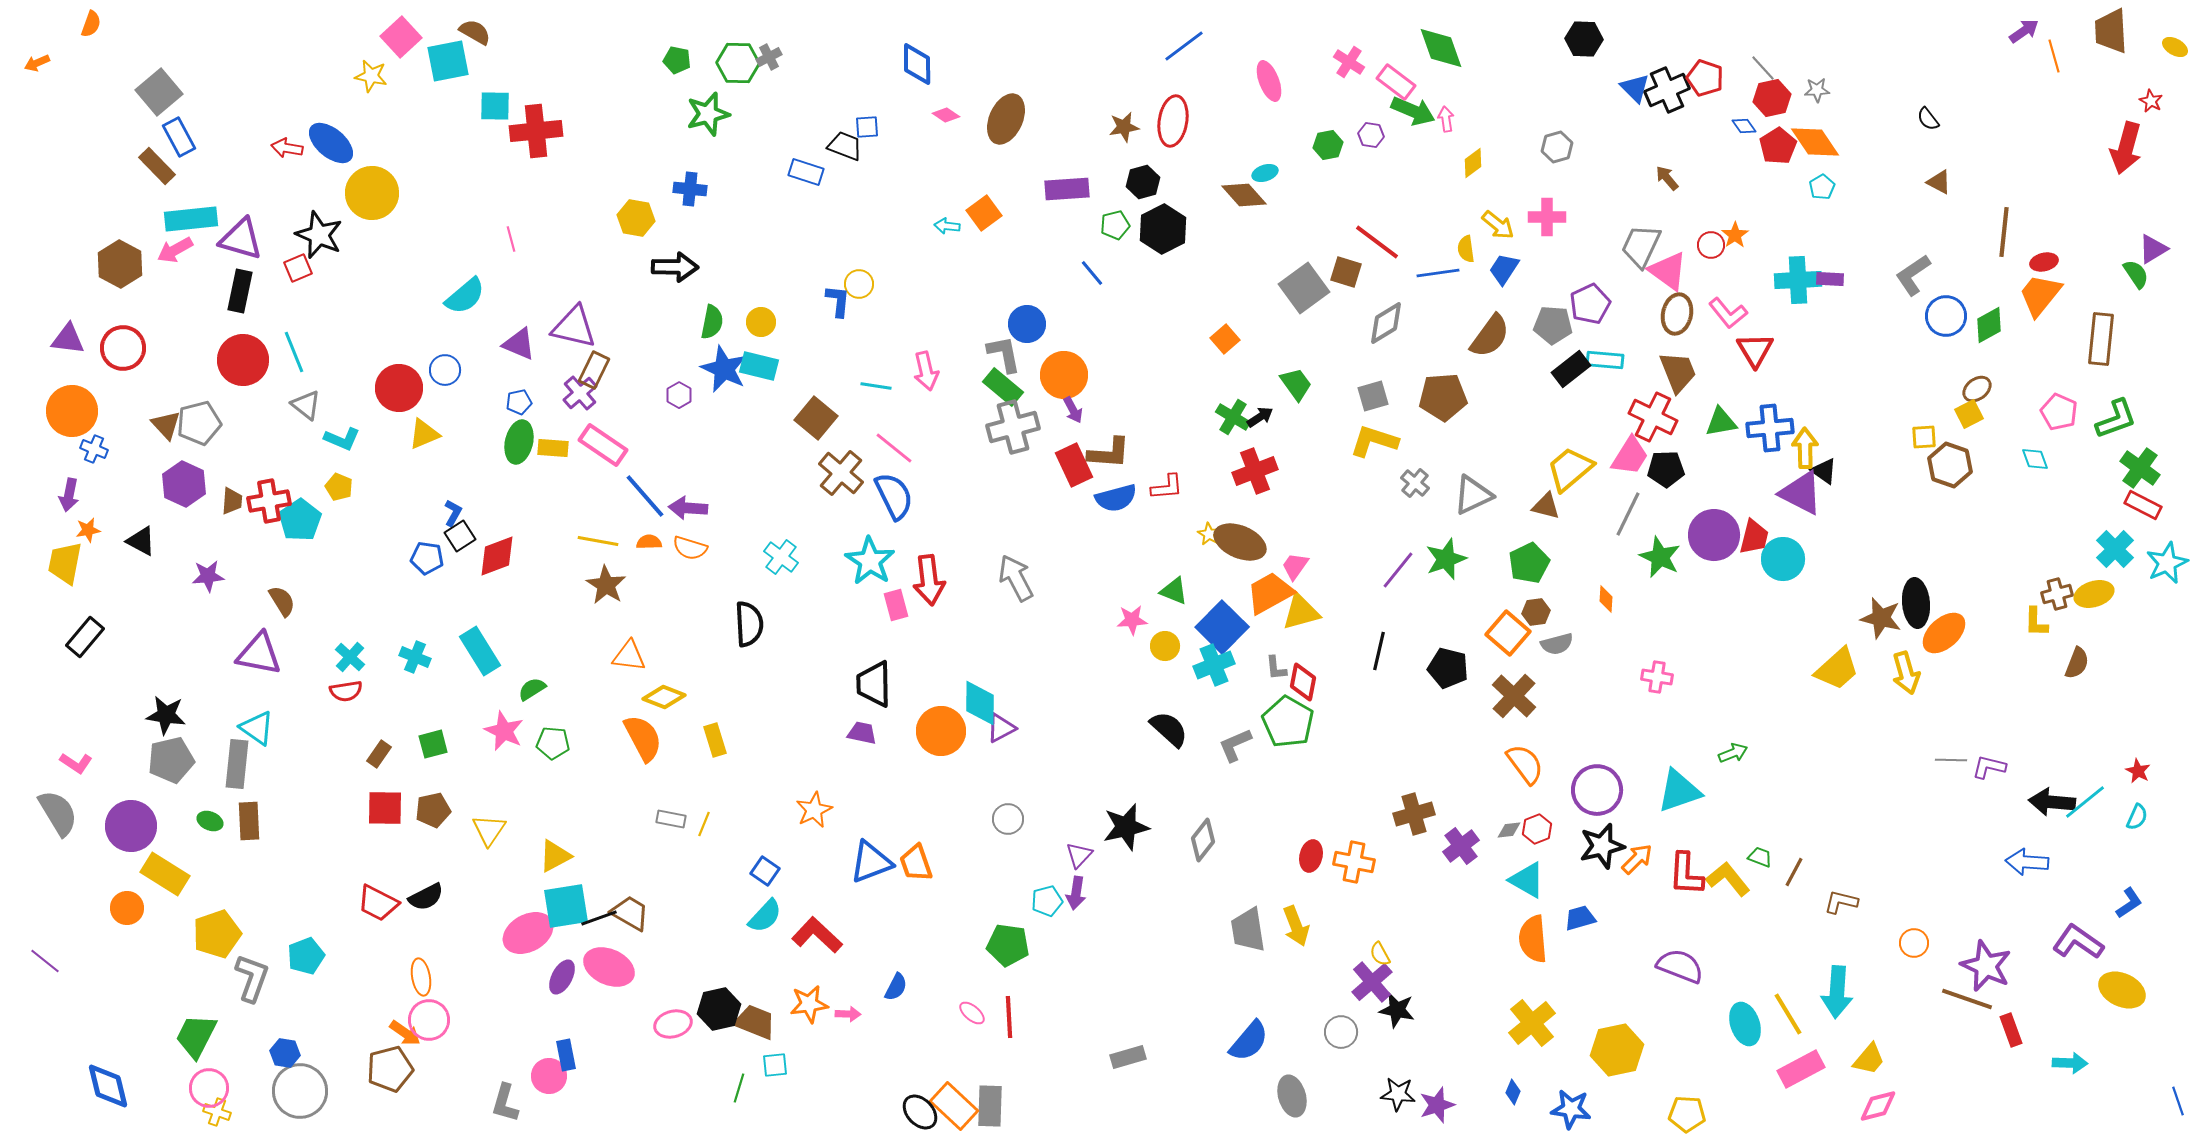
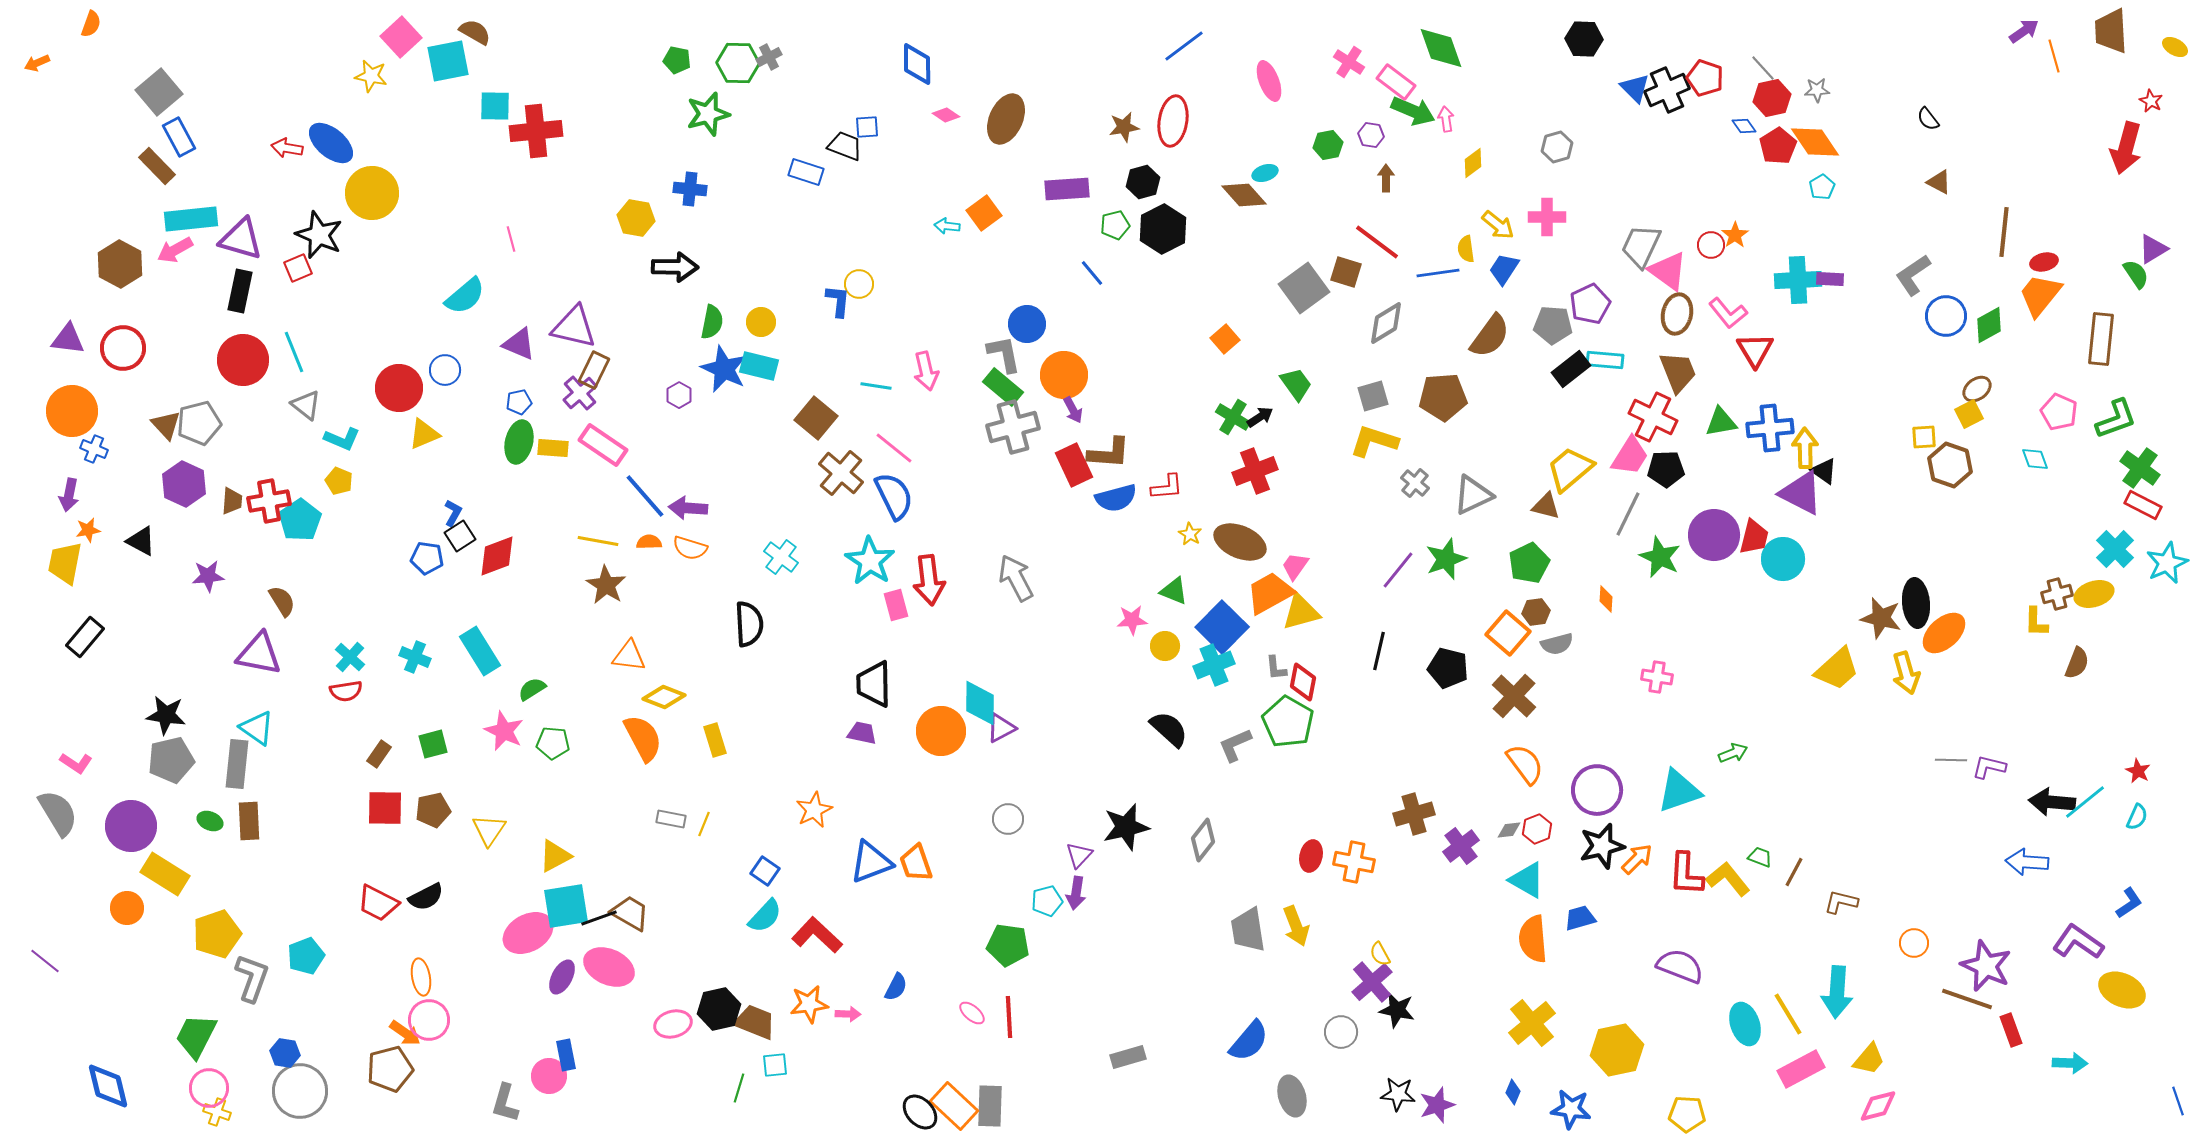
brown arrow at (1667, 178): moved 281 px left; rotated 40 degrees clockwise
yellow pentagon at (339, 487): moved 6 px up
yellow star at (1209, 534): moved 19 px left
